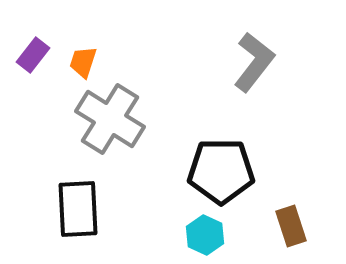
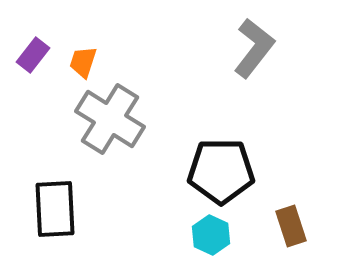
gray L-shape: moved 14 px up
black rectangle: moved 23 px left
cyan hexagon: moved 6 px right
